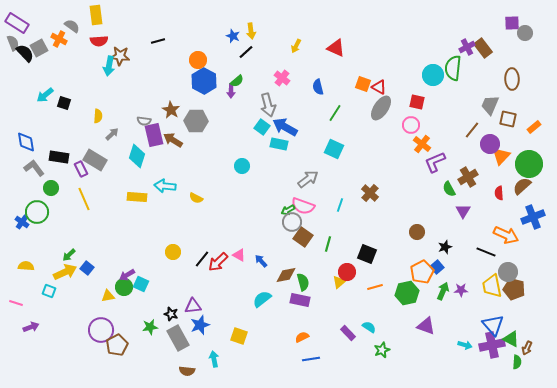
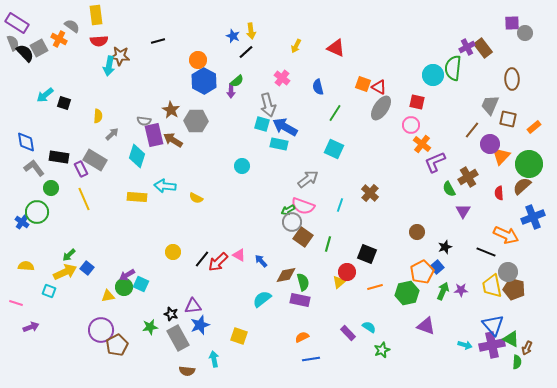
cyan square at (262, 127): moved 3 px up; rotated 21 degrees counterclockwise
